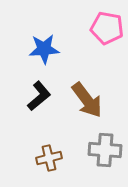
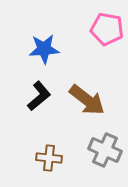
pink pentagon: moved 1 px down
brown arrow: rotated 15 degrees counterclockwise
gray cross: rotated 20 degrees clockwise
brown cross: rotated 20 degrees clockwise
